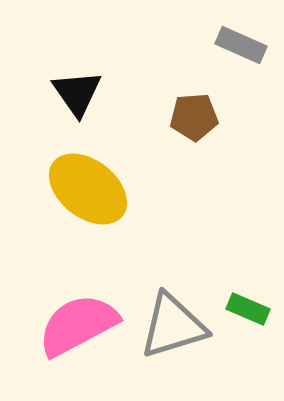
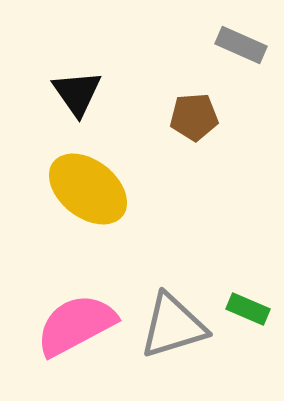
pink semicircle: moved 2 px left
